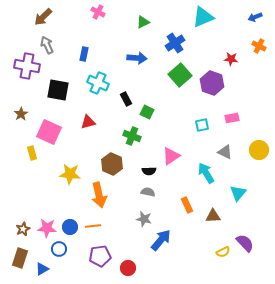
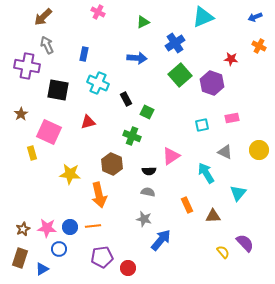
yellow semicircle at (223, 252): rotated 104 degrees counterclockwise
purple pentagon at (100, 256): moved 2 px right, 1 px down
